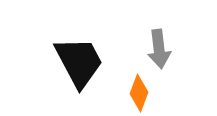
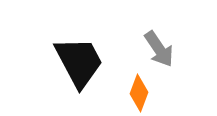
gray arrow: rotated 27 degrees counterclockwise
